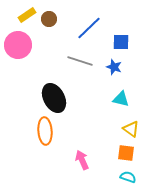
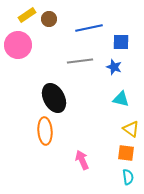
blue line: rotated 32 degrees clockwise
gray line: rotated 25 degrees counterclockwise
cyan semicircle: rotated 63 degrees clockwise
